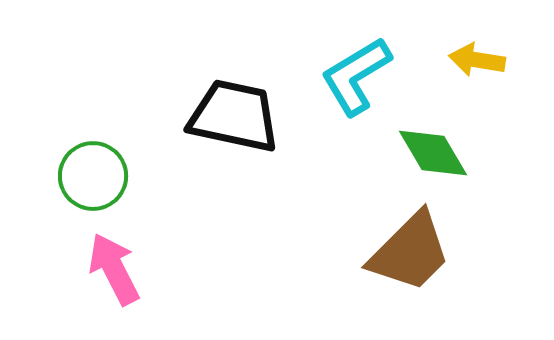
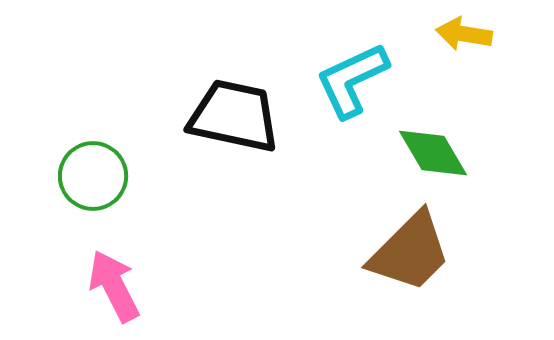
yellow arrow: moved 13 px left, 26 px up
cyan L-shape: moved 4 px left, 4 px down; rotated 6 degrees clockwise
pink arrow: moved 17 px down
